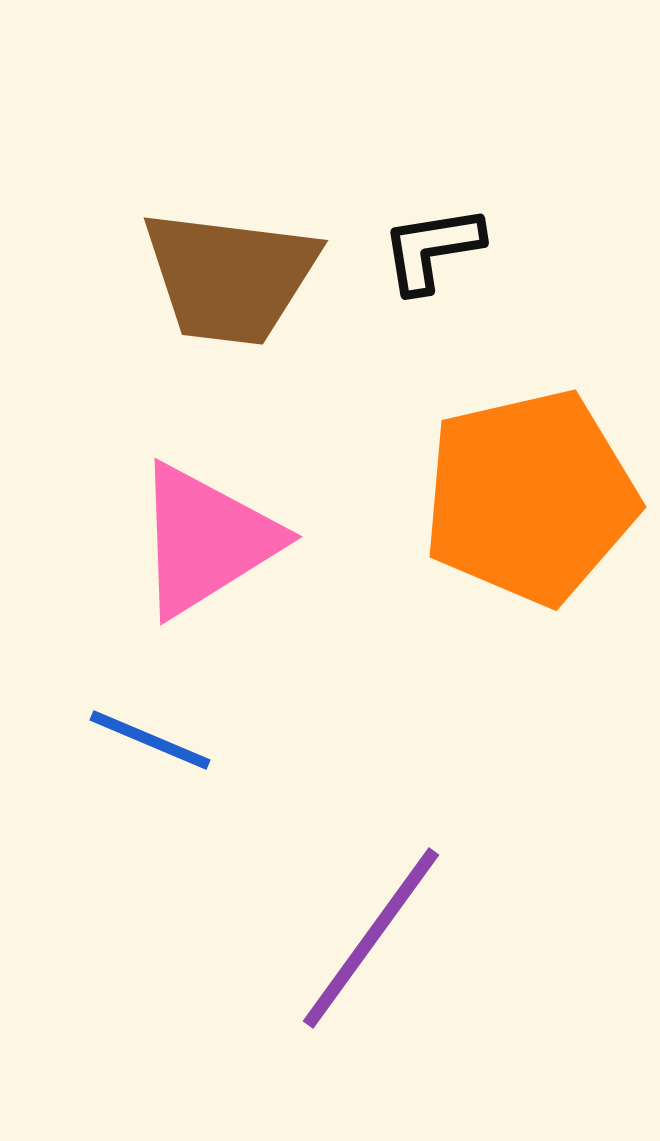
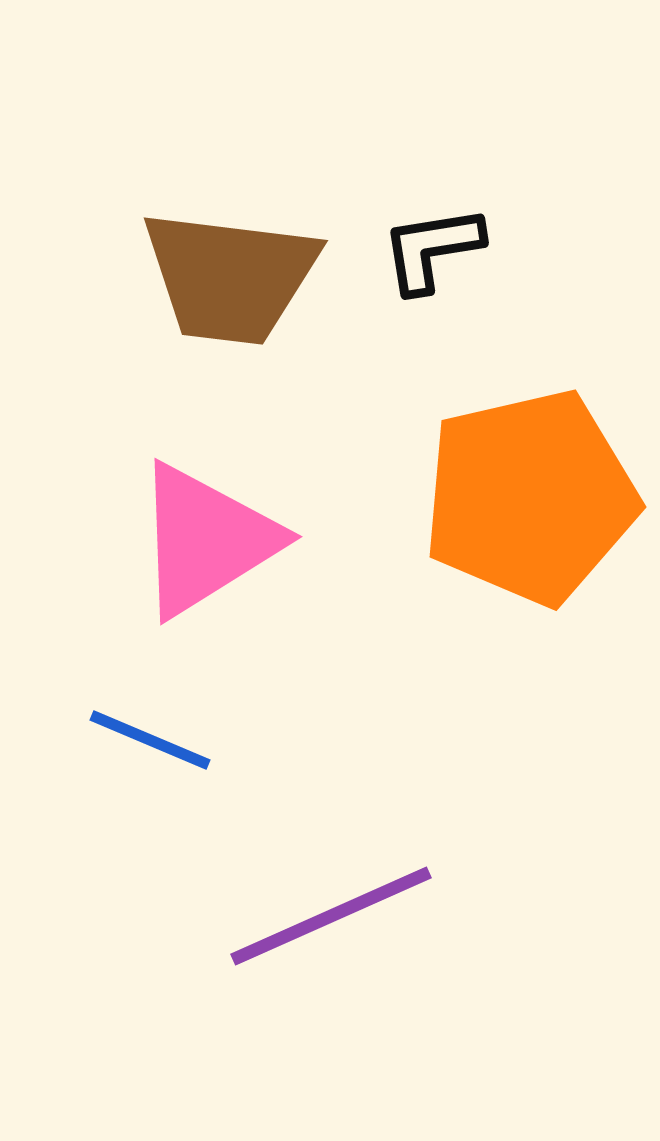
purple line: moved 40 px left, 22 px up; rotated 30 degrees clockwise
